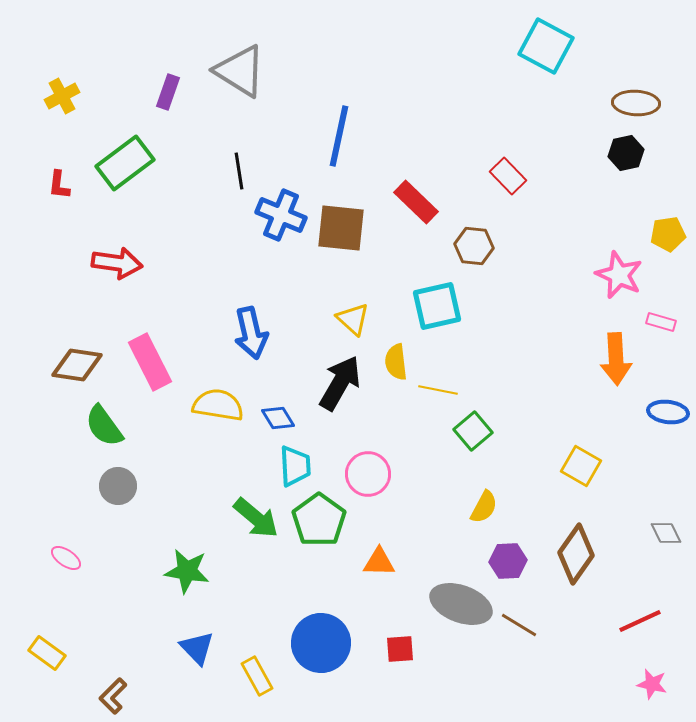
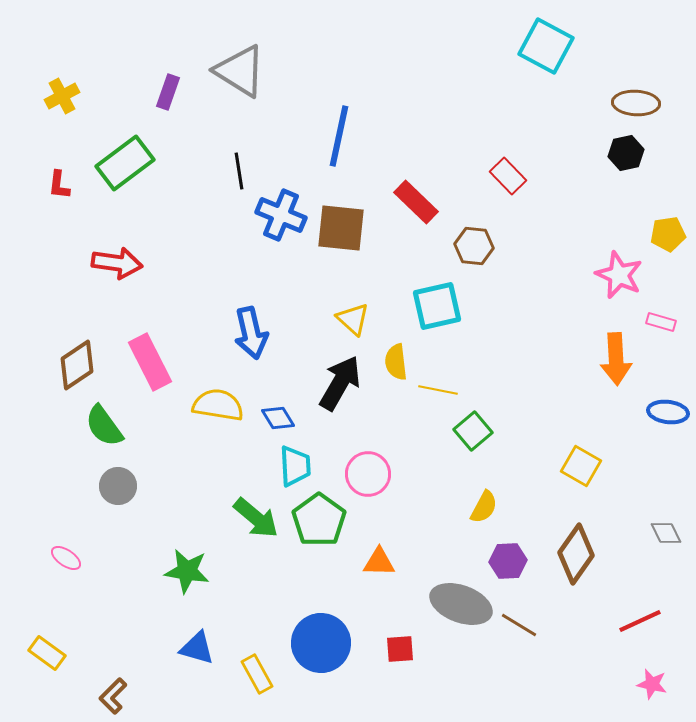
brown diamond at (77, 365): rotated 42 degrees counterclockwise
blue triangle at (197, 648): rotated 30 degrees counterclockwise
yellow rectangle at (257, 676): moved 2 px up
